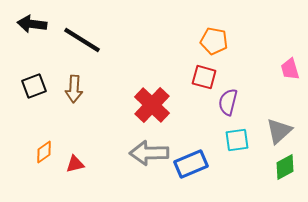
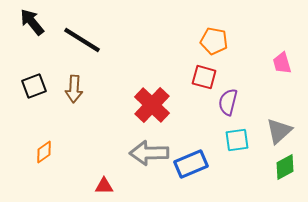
black arrow: moved 2 px up; rotated 44 degrees clockwise
pink trapezoid: moved 8 px left, 6 px up
red triangle: moved 29 px right, 22 px down; rotated 12 degrees clockwise
